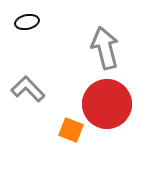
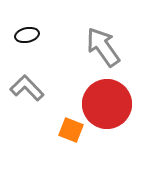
black ellipse: moved 13 px down
gray arrow: moved 2 px left, 1 px up; rotated 21 degrees counterclockwise
gray L-shape: moved 1 px left, 1 px up
